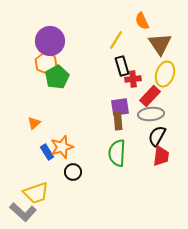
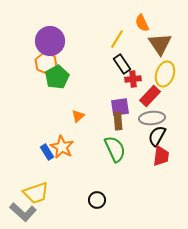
orange semicircle: moved 2 px down
yellow line: moved 1 px right, 1 px up
black rectangle: moved 2 px up; rotated 18 degrees counterclockwise
gray ellipse: moved 1 px right, 4 px down
orange triangle: moved 44 px right, 7 px up
orange star: rotated 25 degrees counterclockwise
green semicircle: moved 2 px left, 4 px up; rotated 152 degrees clockwise
black circle: moved 24 px right, 28 px down
